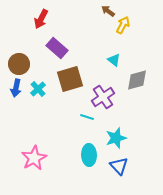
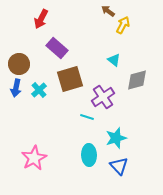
cyan cross: moved 1 px right, 1 px down
